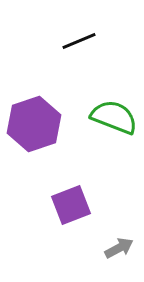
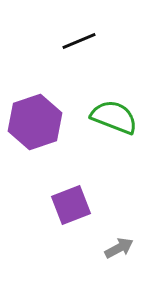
purple hexagon: moved 1 px right, 2 px up
